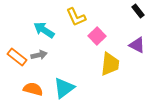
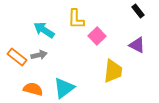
yellow L-shape: moved 2 px down; rotated 25 degrees clockwise
yellow trapezoid: moved 3 px right, 7 px down
